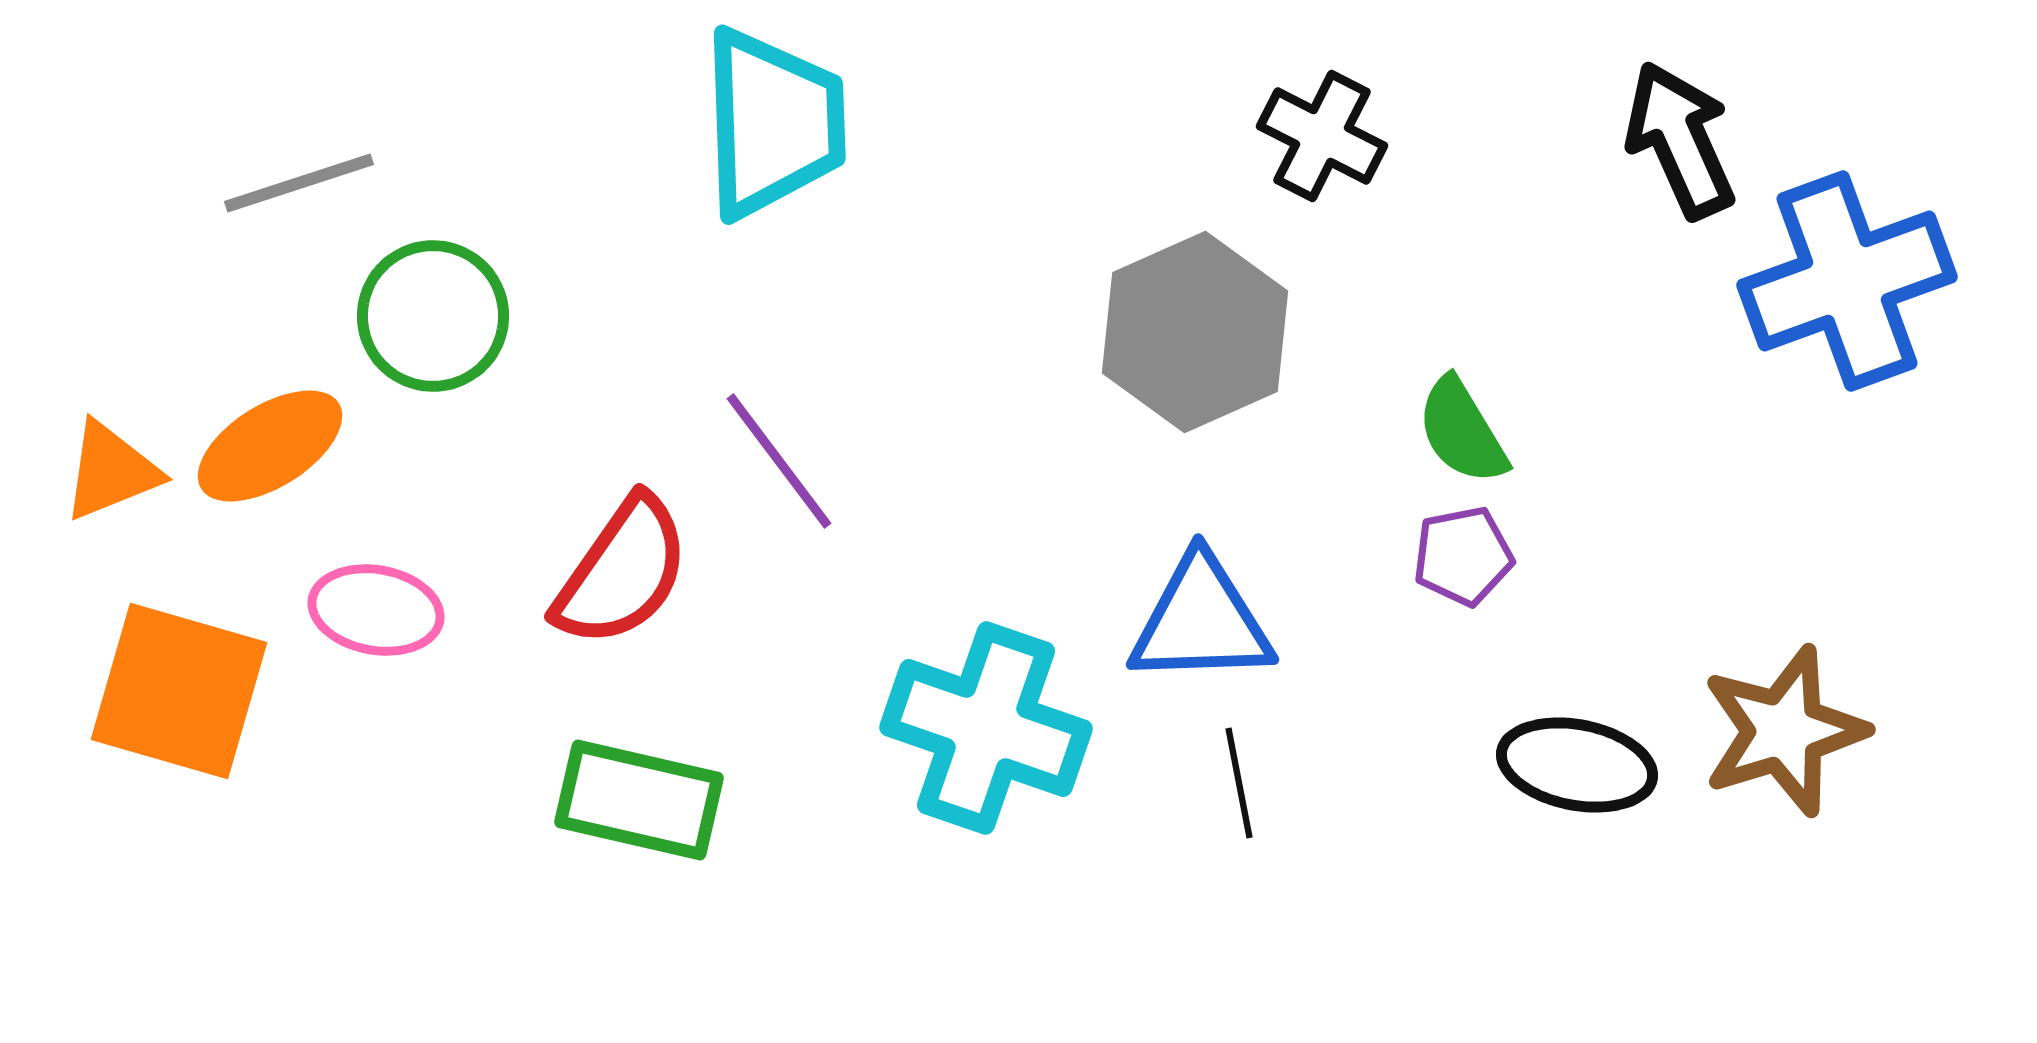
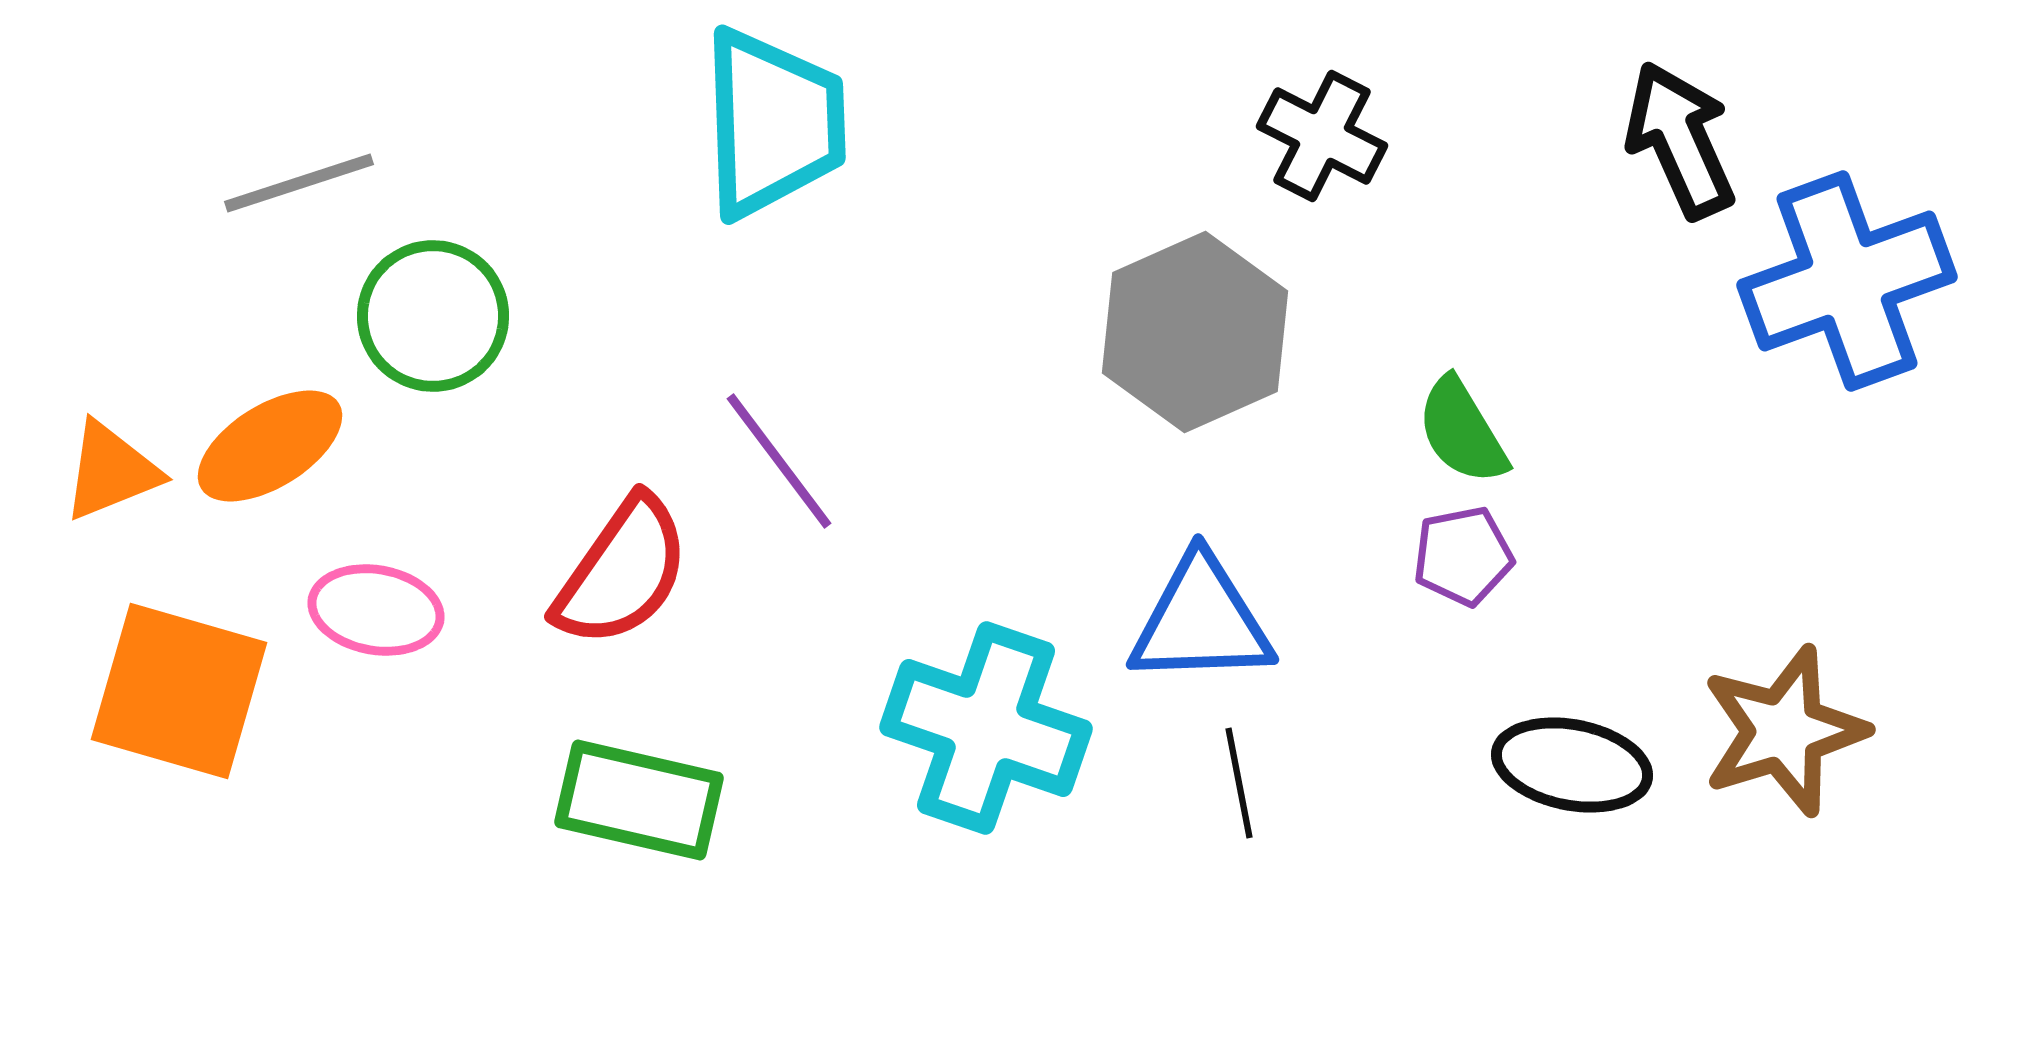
black ellipse: moved 5 px left
